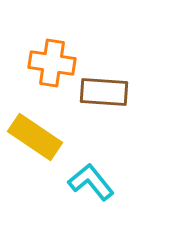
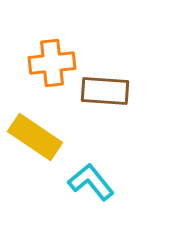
orange cross: rotated 15 degrees counterclockwise
brown rectangle: moved 1 px right, 1 px up
